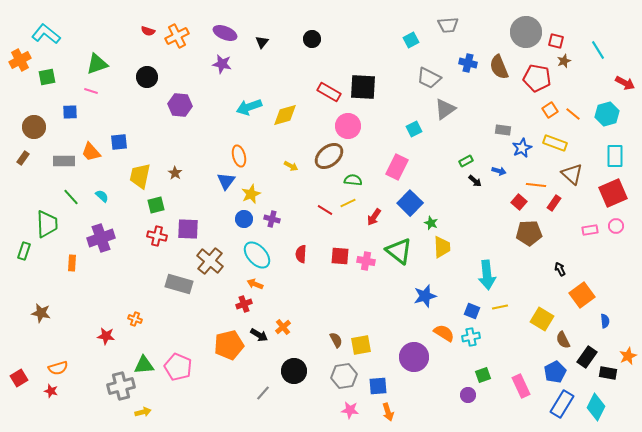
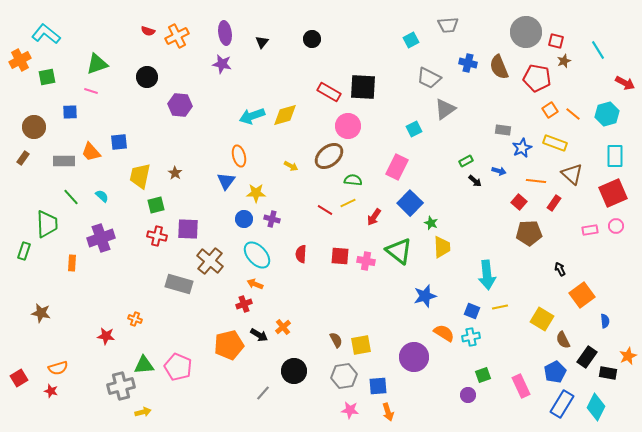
purple ellipse at (225, 33): rotated 60 degrees clockwise
cyan arrow at (249, 107): moved 3 px right, 9 px down
orange line at (536, 185): moved 4 px up
yellow star at (251, 194): moved 5 px right, 1 px up; rotated 24 degrees clockwise
